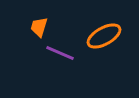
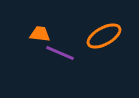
orange trapezoid: moved 1 px right, 7 px down; rotated 80 degrees clockwise
